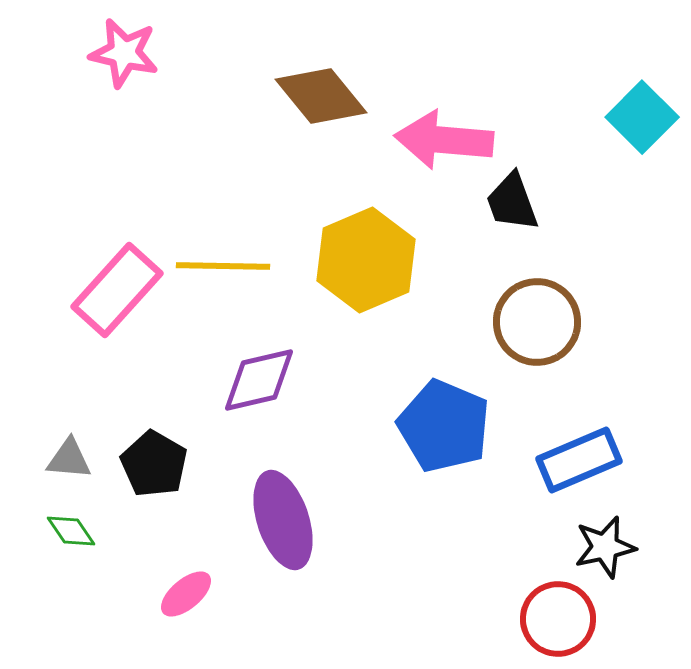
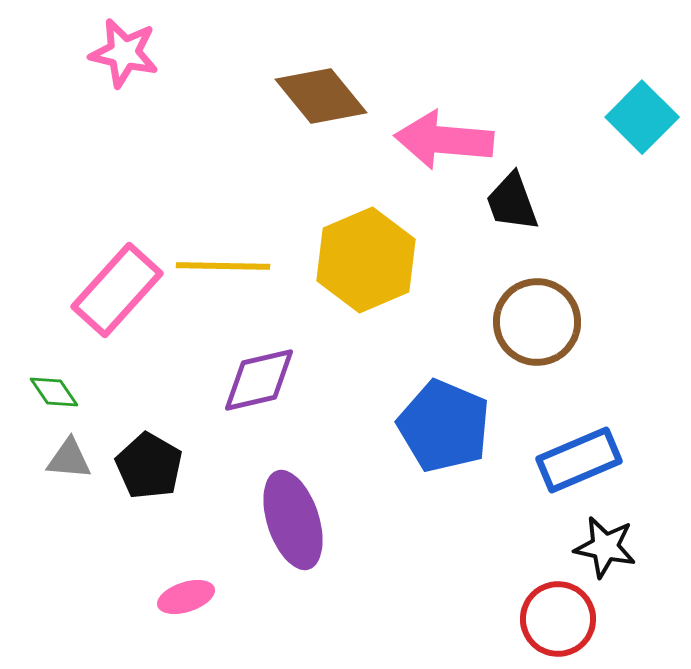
black pentagon: moved 5 px left, 2 px down
purple ellipse: moved 10 px right
green diamond: moved 17 px left, 139 px up
black star: rotated 24 degrees clockwise
pink ellipse: moved 3 px down; rotated 22 degrees clockwise
